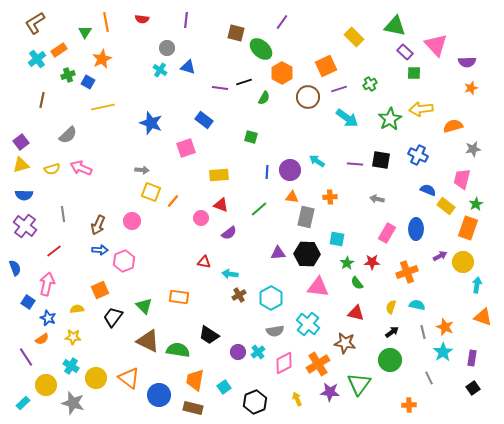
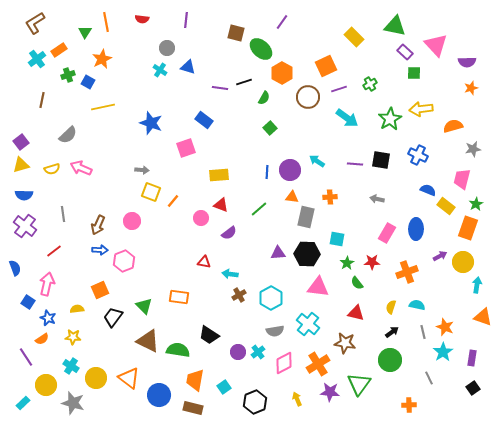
green square at (251, 137): moved 19 px right, 9 px up; rotated 32 degrees clockwise
